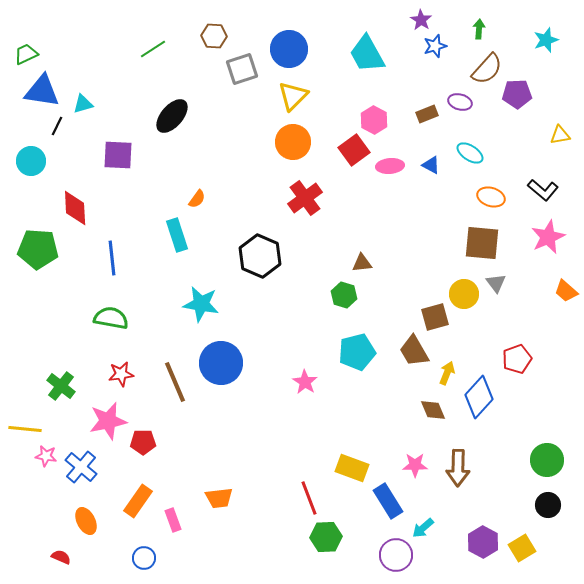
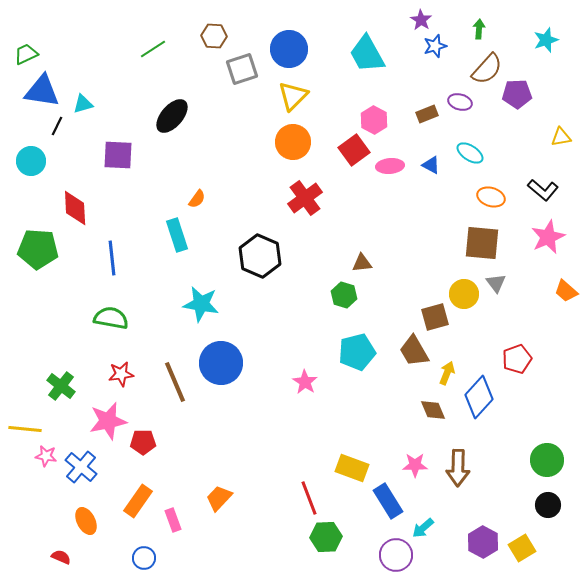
yellow triangle at (560, 135): moved 1 px right, 2 px down
orange trapezoid at (219, 498): rotated 140 degrees clockwise
